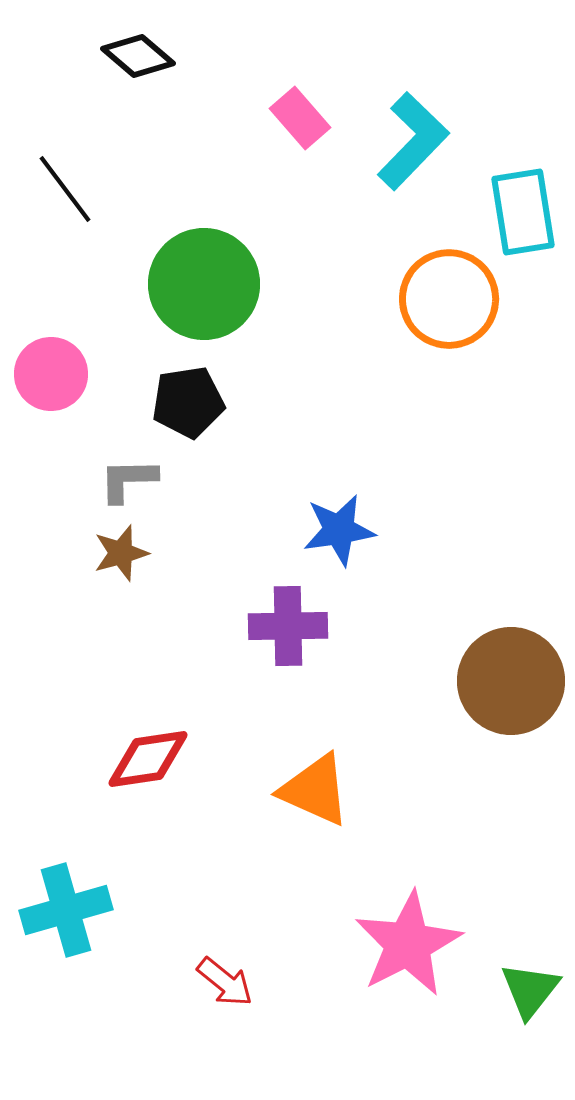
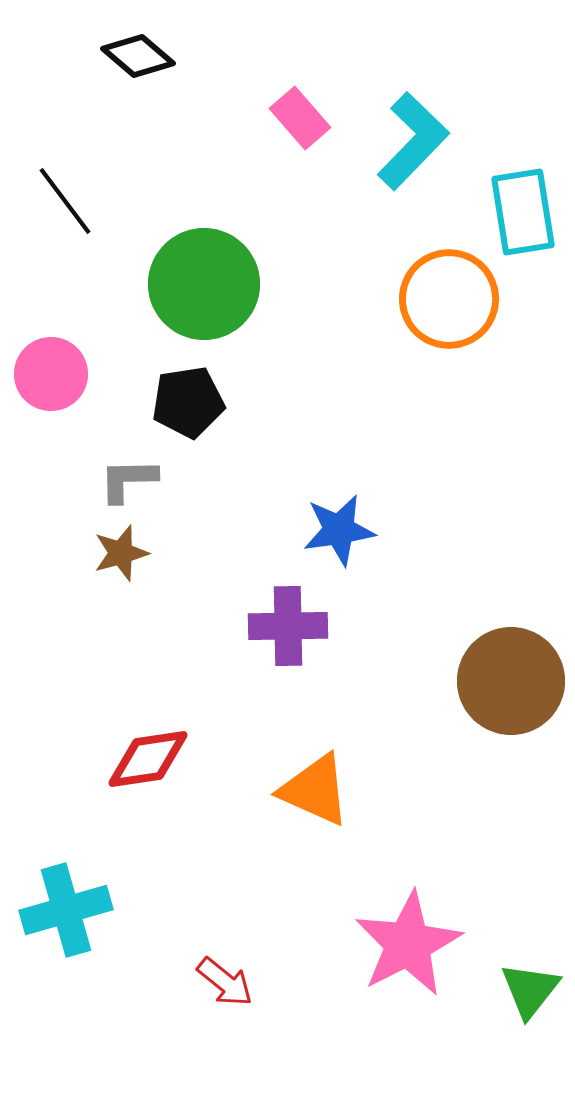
black line: moved 12 px down
